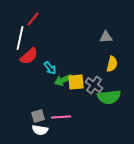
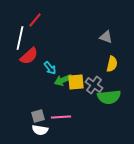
red line: moved 2 px right, 1 px down
gray triangle: rotated 24 degrees clockwise
